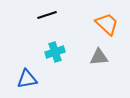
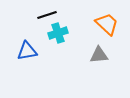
cyan cross: moved 3 px right, 19 px up
gray triangle: moved 2 px up
blue triangle: moved 28 px up
